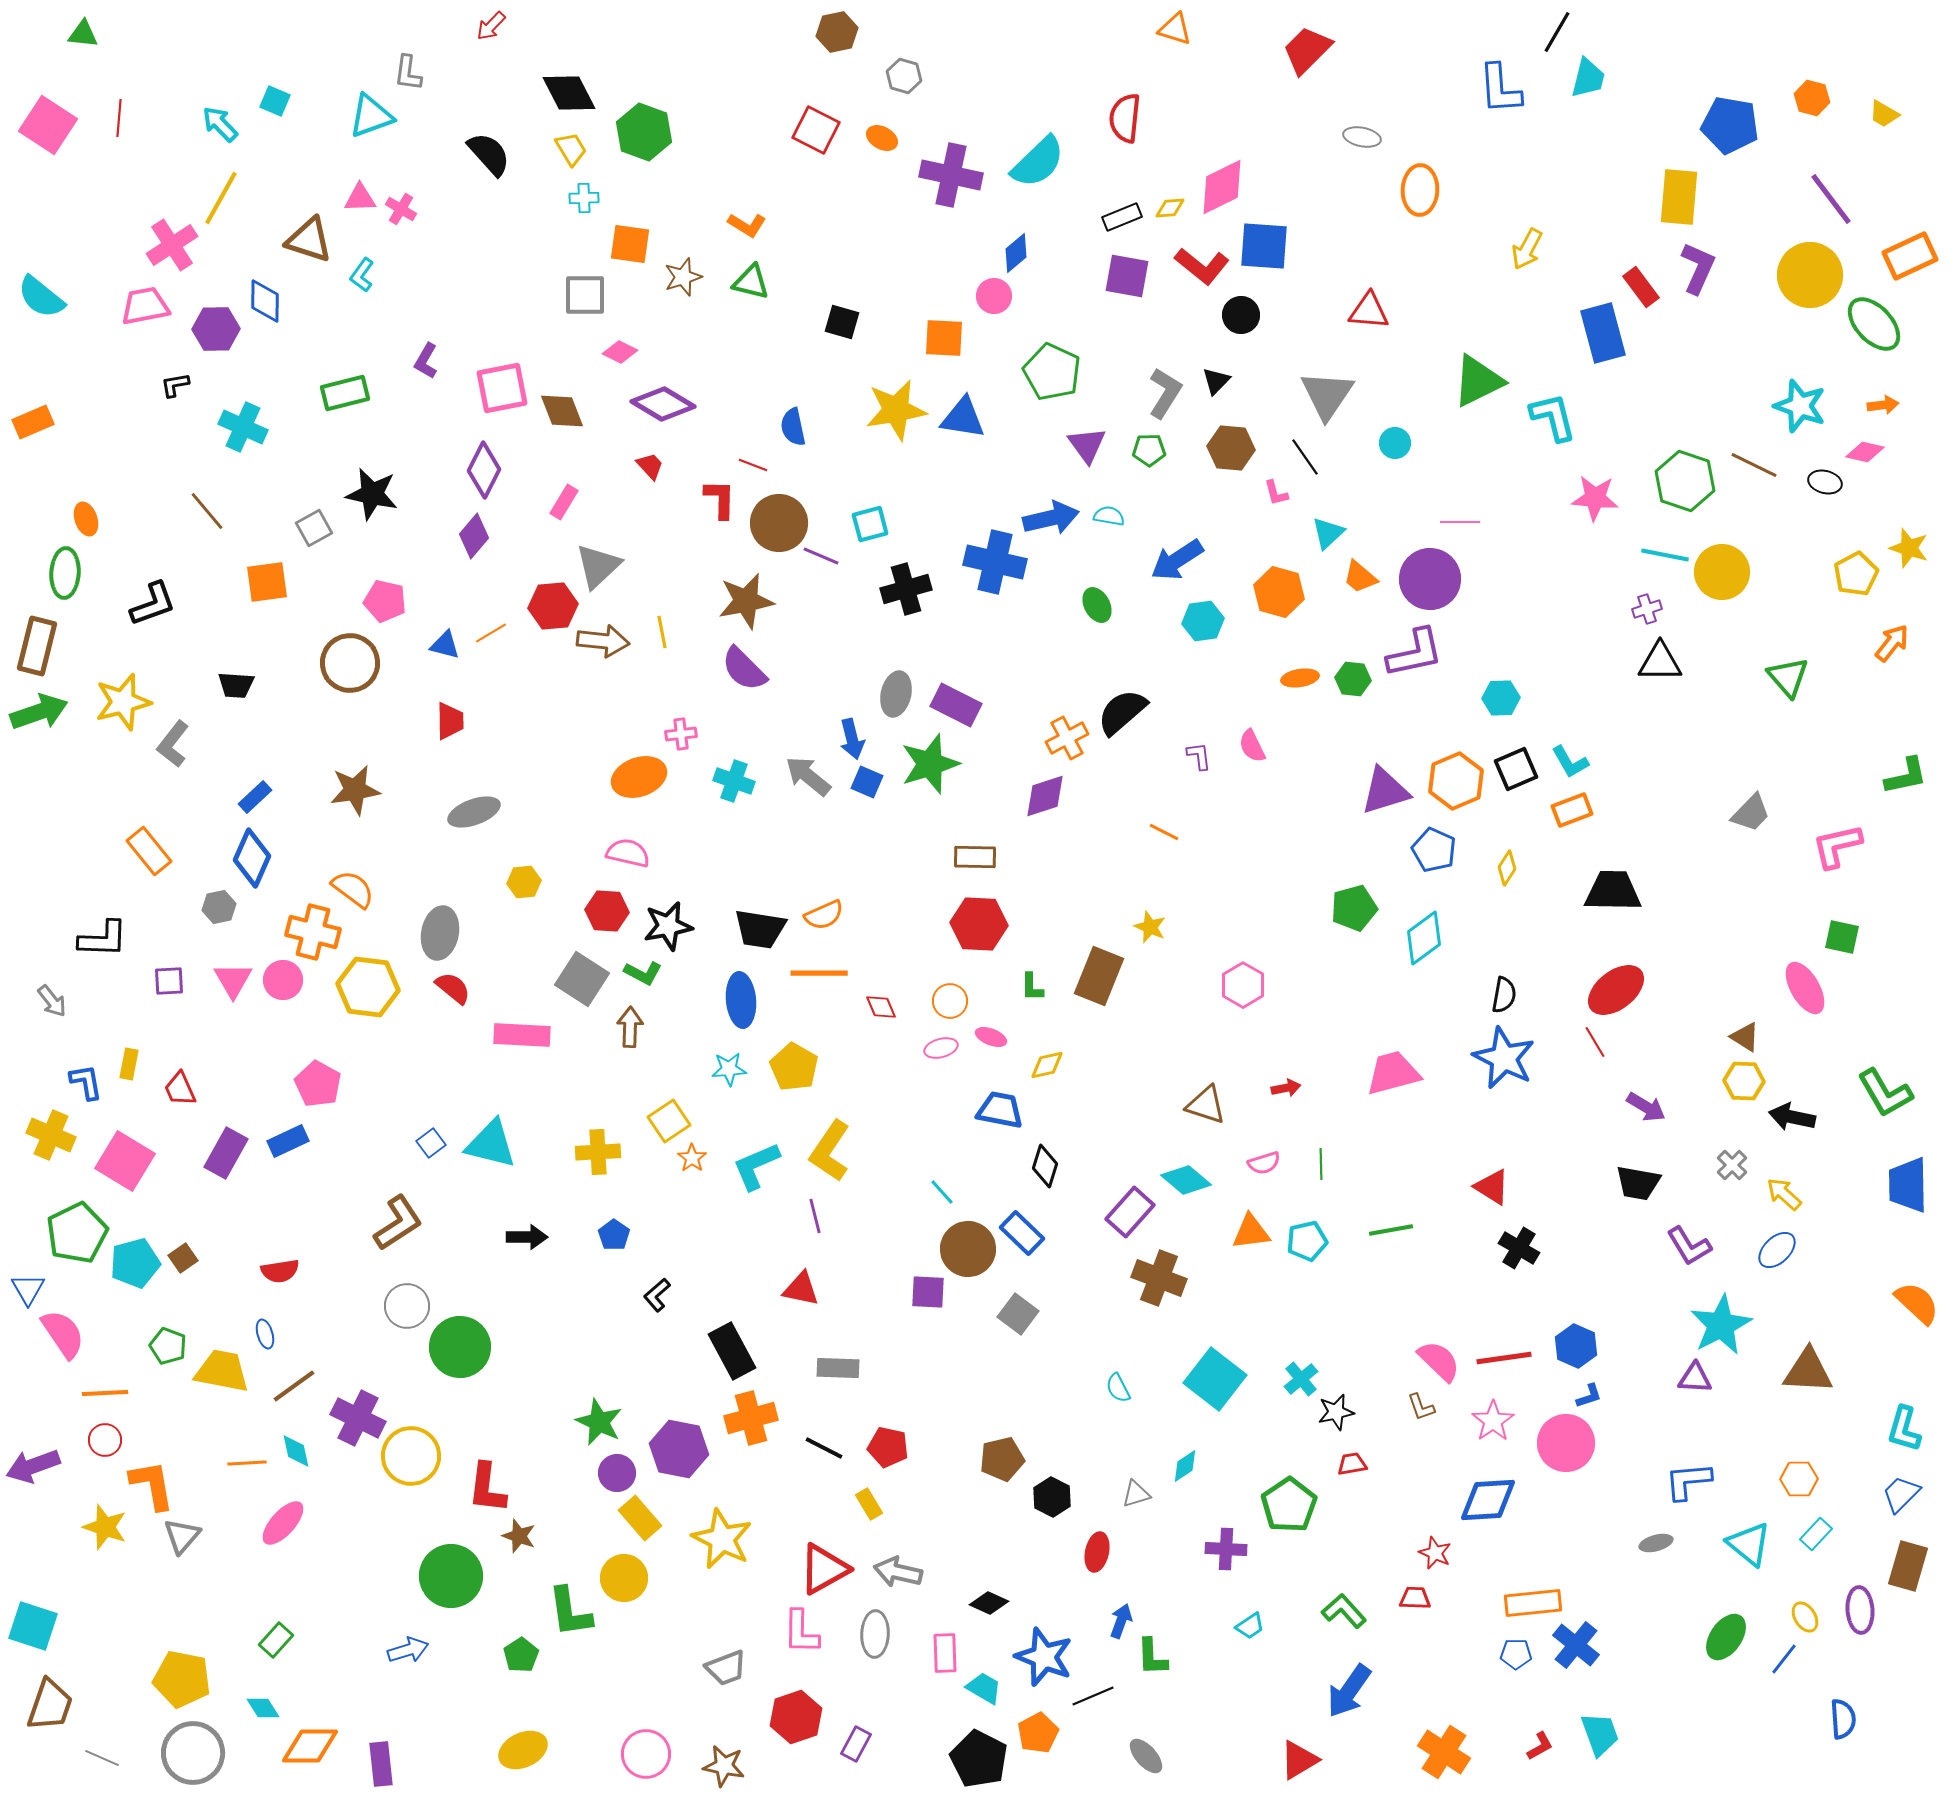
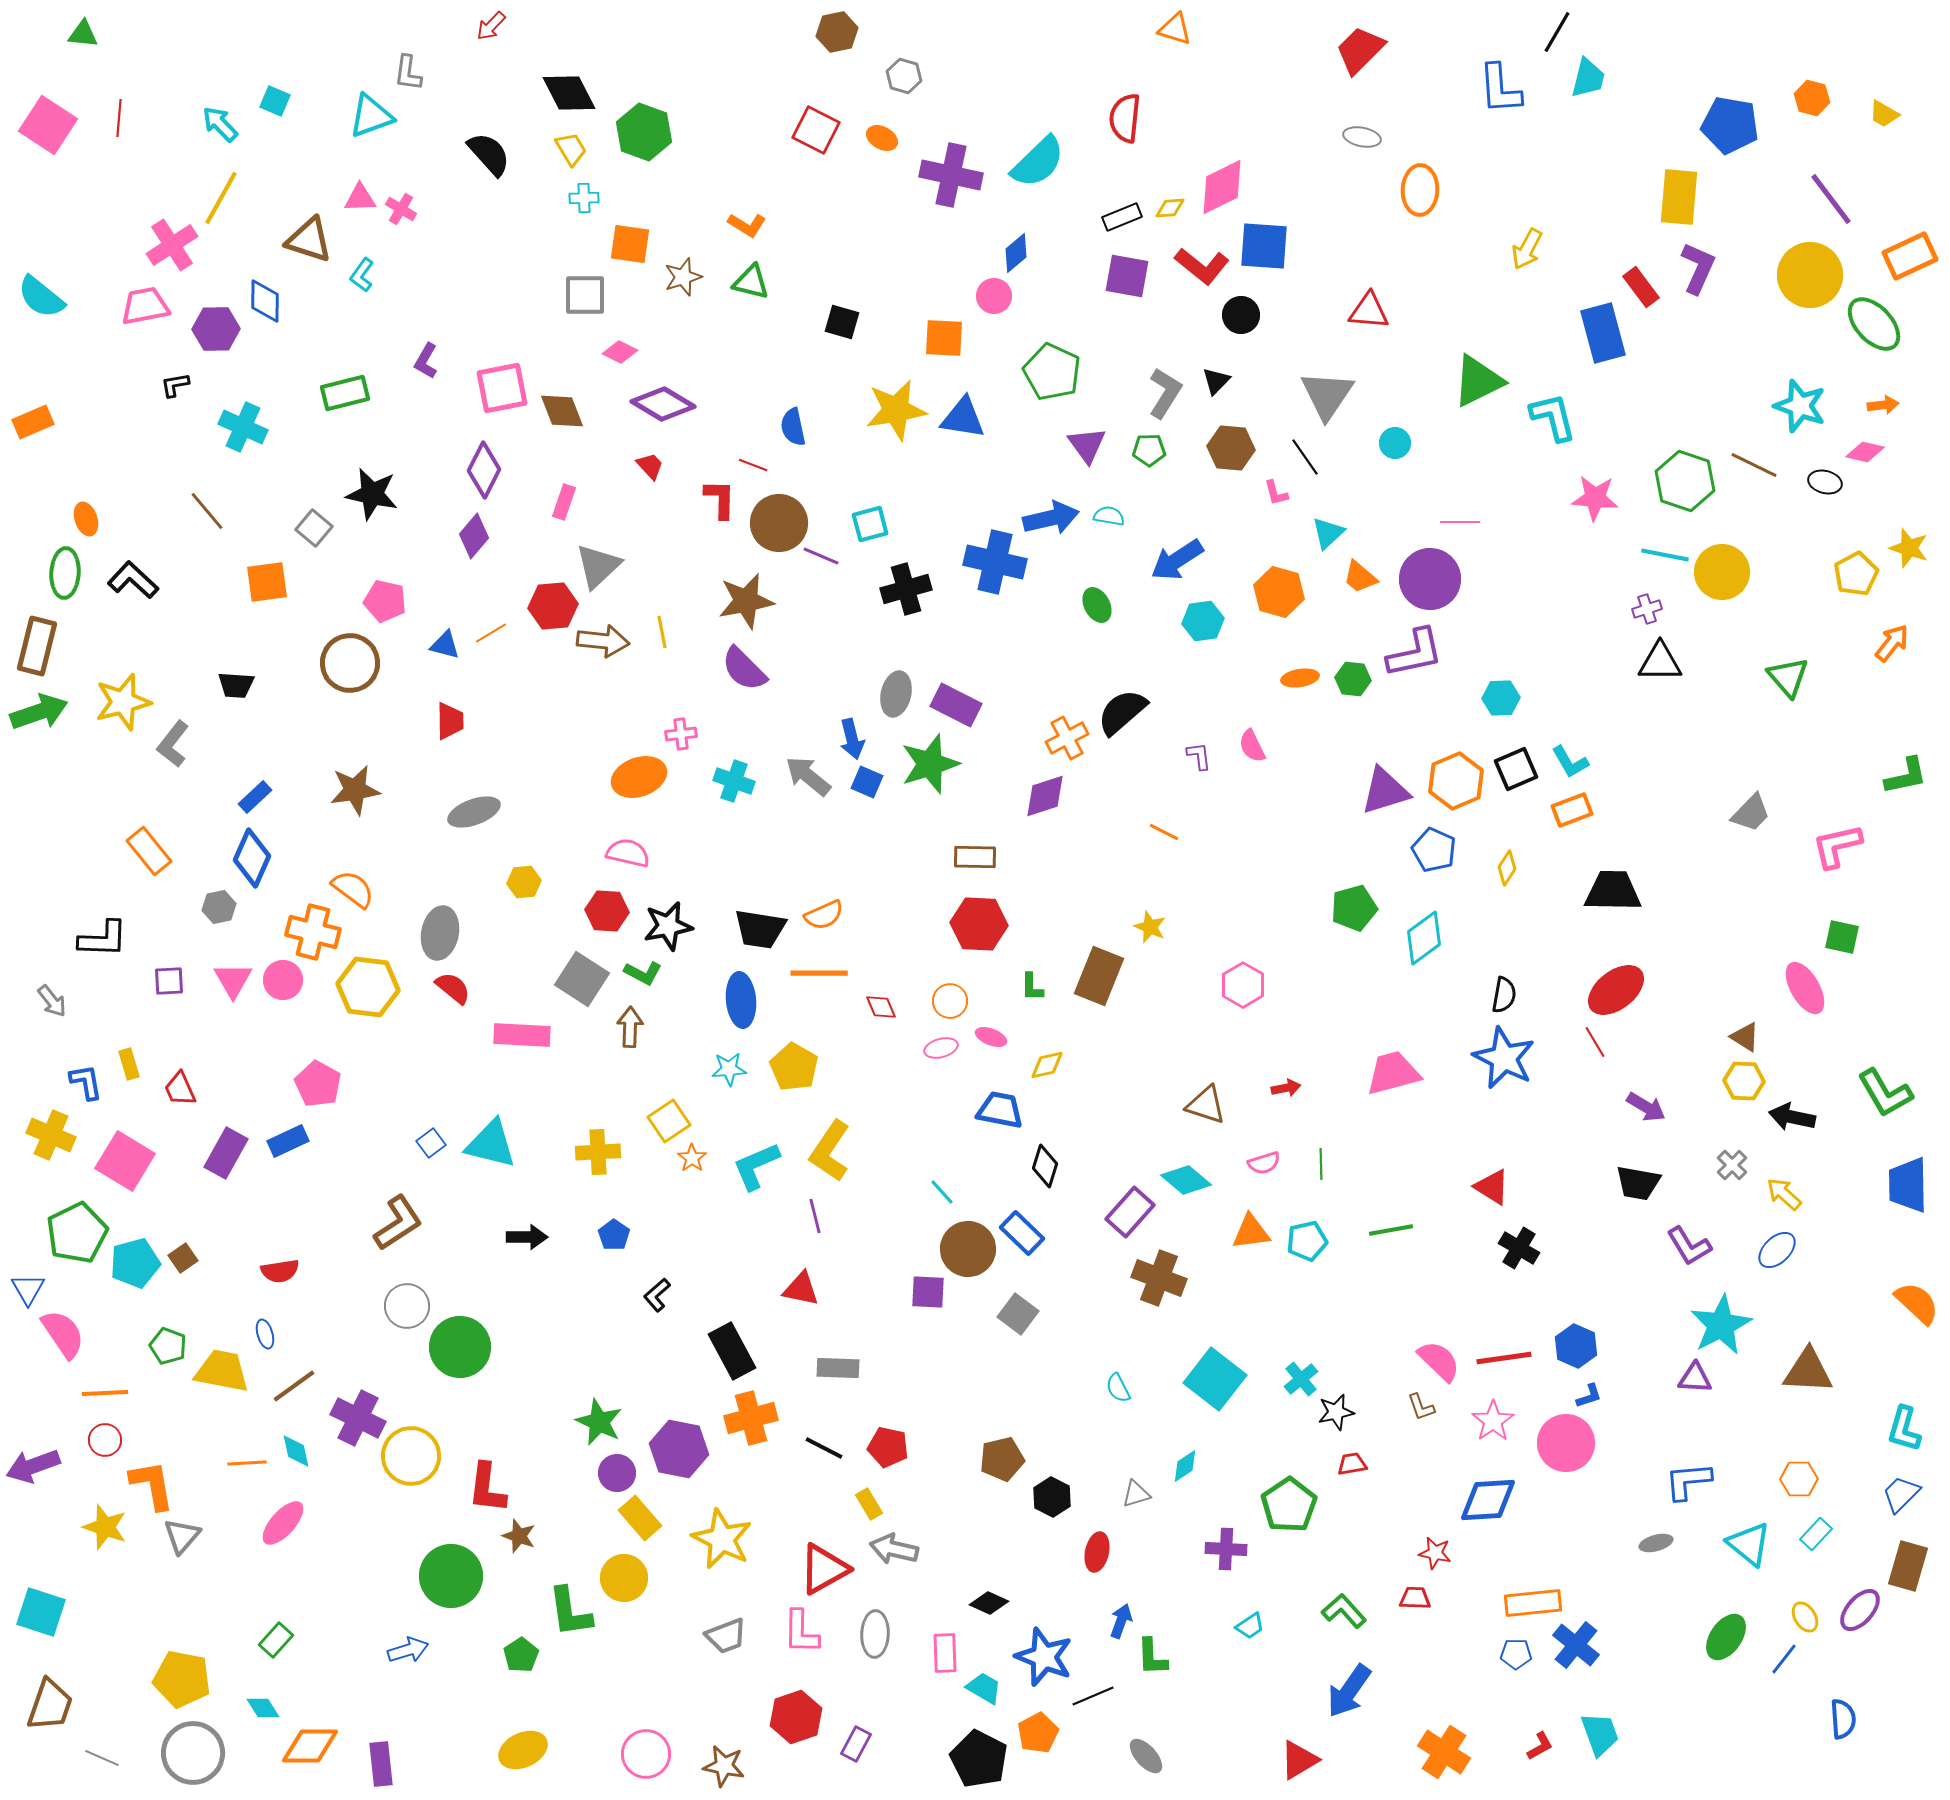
red trapezoid at (1307, 50): moved 53 px right
pink rectangle at (564, 502): rotated 12 degrees counterclockwise
gray square at (314, 528): rotated 21 degrees counterclockwise
black L-shape at (153, 604): moved 20 px left, 24 px up; rotated 117 degrees counterclockwise
yellow rectangle at (129, 1064): rotated 28 degrees counterclockwise
red star at (1435, 1553): rotated 12 degrees counterclockwise
gray arrow at (898, 1572): moved 4 px left, 23 px up
purple ellipse at (1860, 1610): rotated 45 degrees clockwise
cyan square at (33, 1626): moved 8 px right, 14 px up
gray trapezoid at (726, 1668): moved 32 px up
